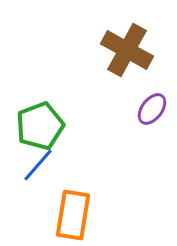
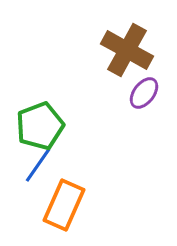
purple ellipse: moved 8 px left, 16 px up
blue line: rotated 6 degrees counterclockwise
orange rectangle: moved 9 px left, 10 px up; rotated 15 degrees clockwise
